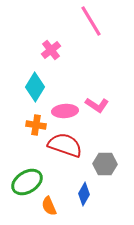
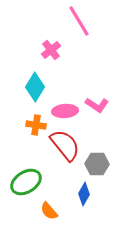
pink line: moved 12 px left
red semicircle: rotated 32 degrees clockwise
gray hexagon: moved 8 px left
green ellipse: moved 1 px left
orange semicircle: moved 5 px down; rotated 18 degrees counterclockwise
